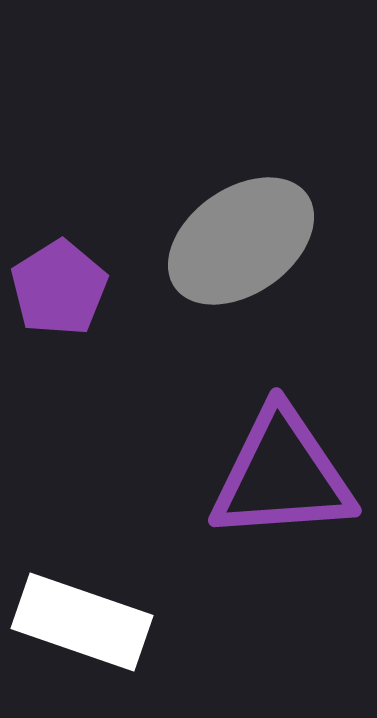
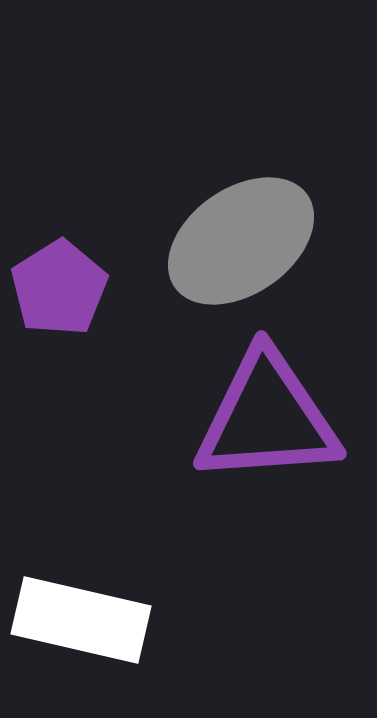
purple triangle: moved 15 px left, 57 px up
white rectangle: moved 1 px left, 2 px up; rotated 6 degrees counterclockwise
